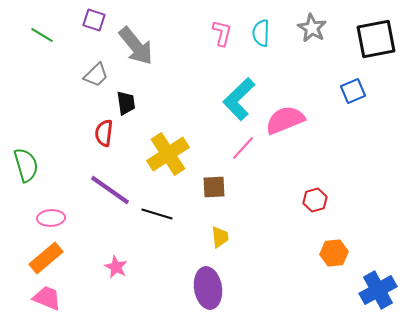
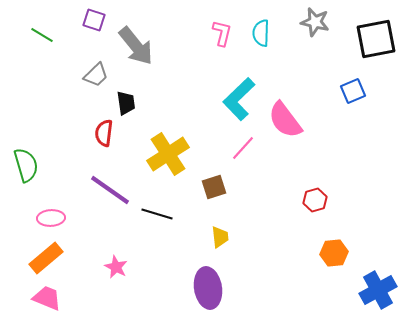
gray star: moved 3 px right, 6 px up; rotated 16 degrees counterclockwise
pink semicircle: rotated 105 degrees counterclockwise
brown square: rotated 15 degrees counterclockwise
